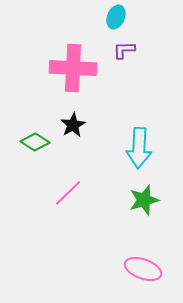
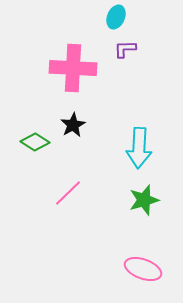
purple L-shape: moved 1 px right, 1 px up
